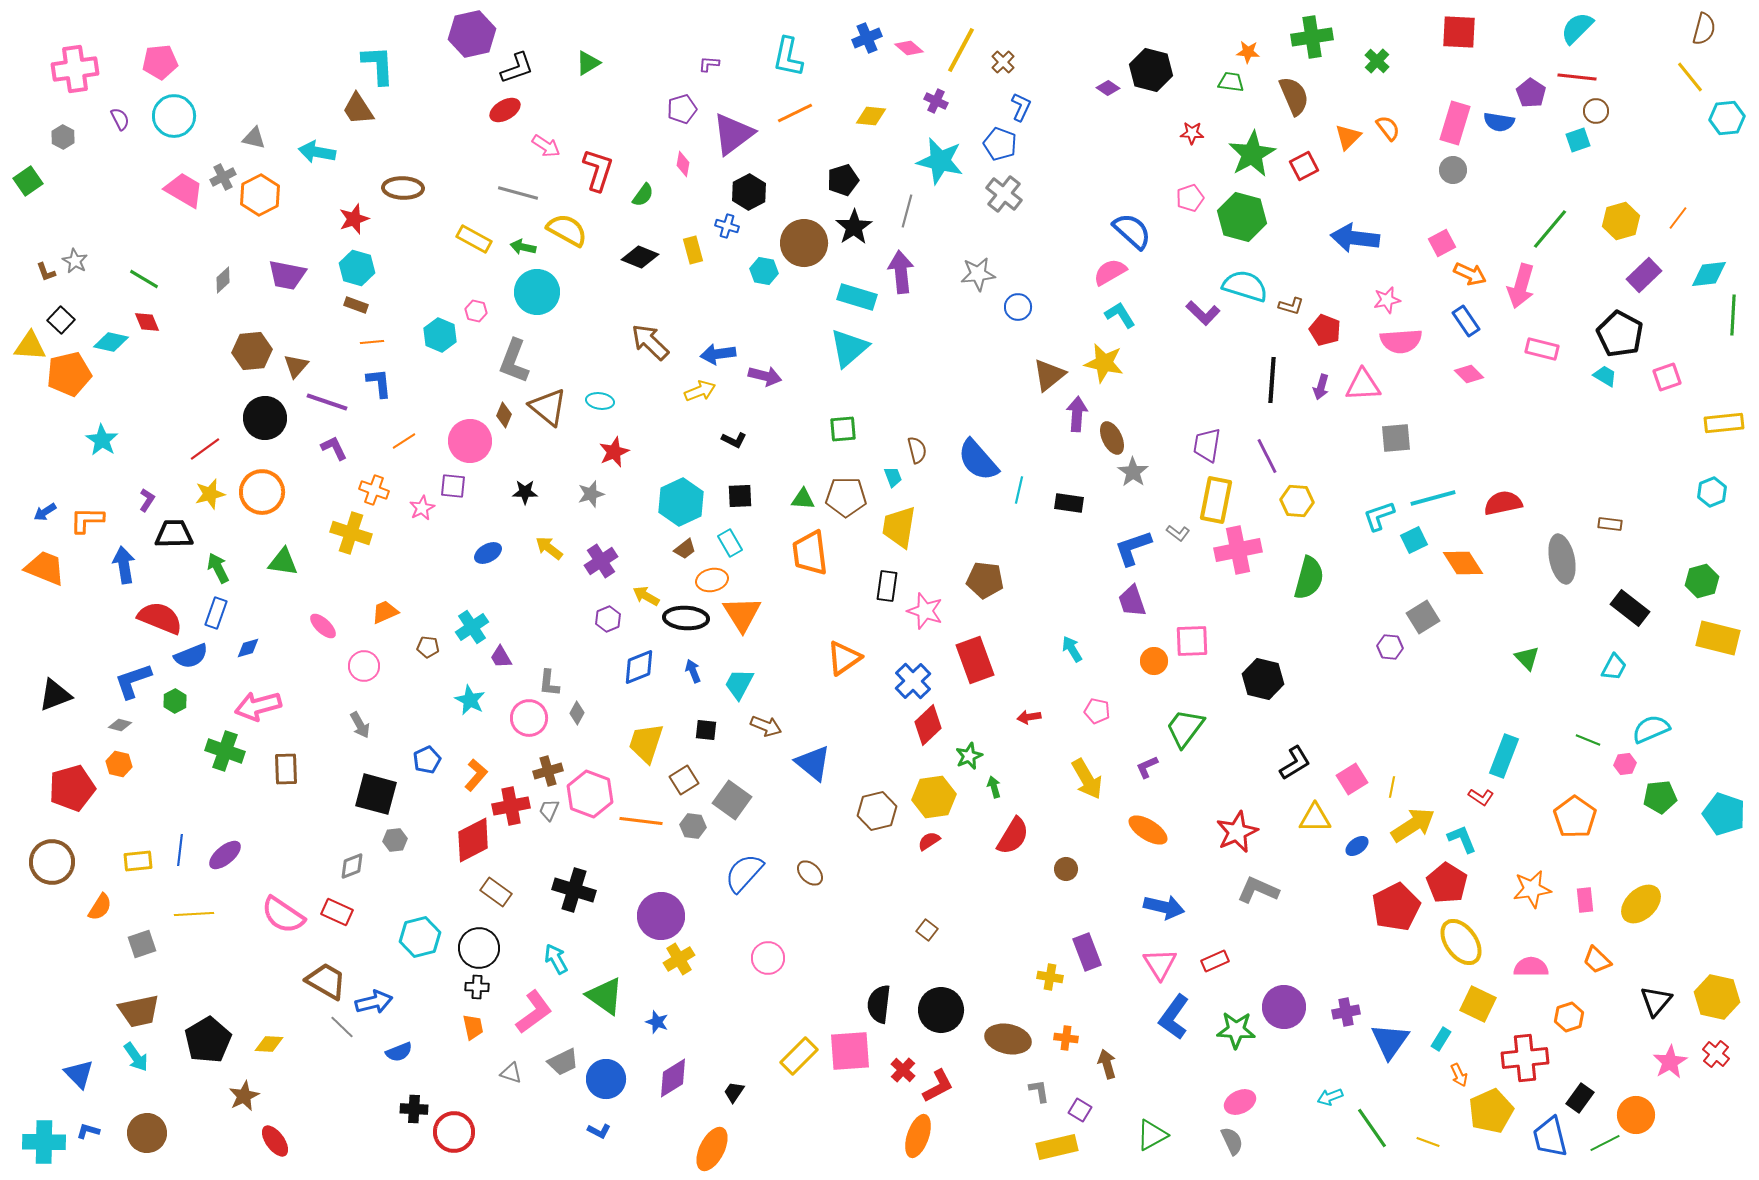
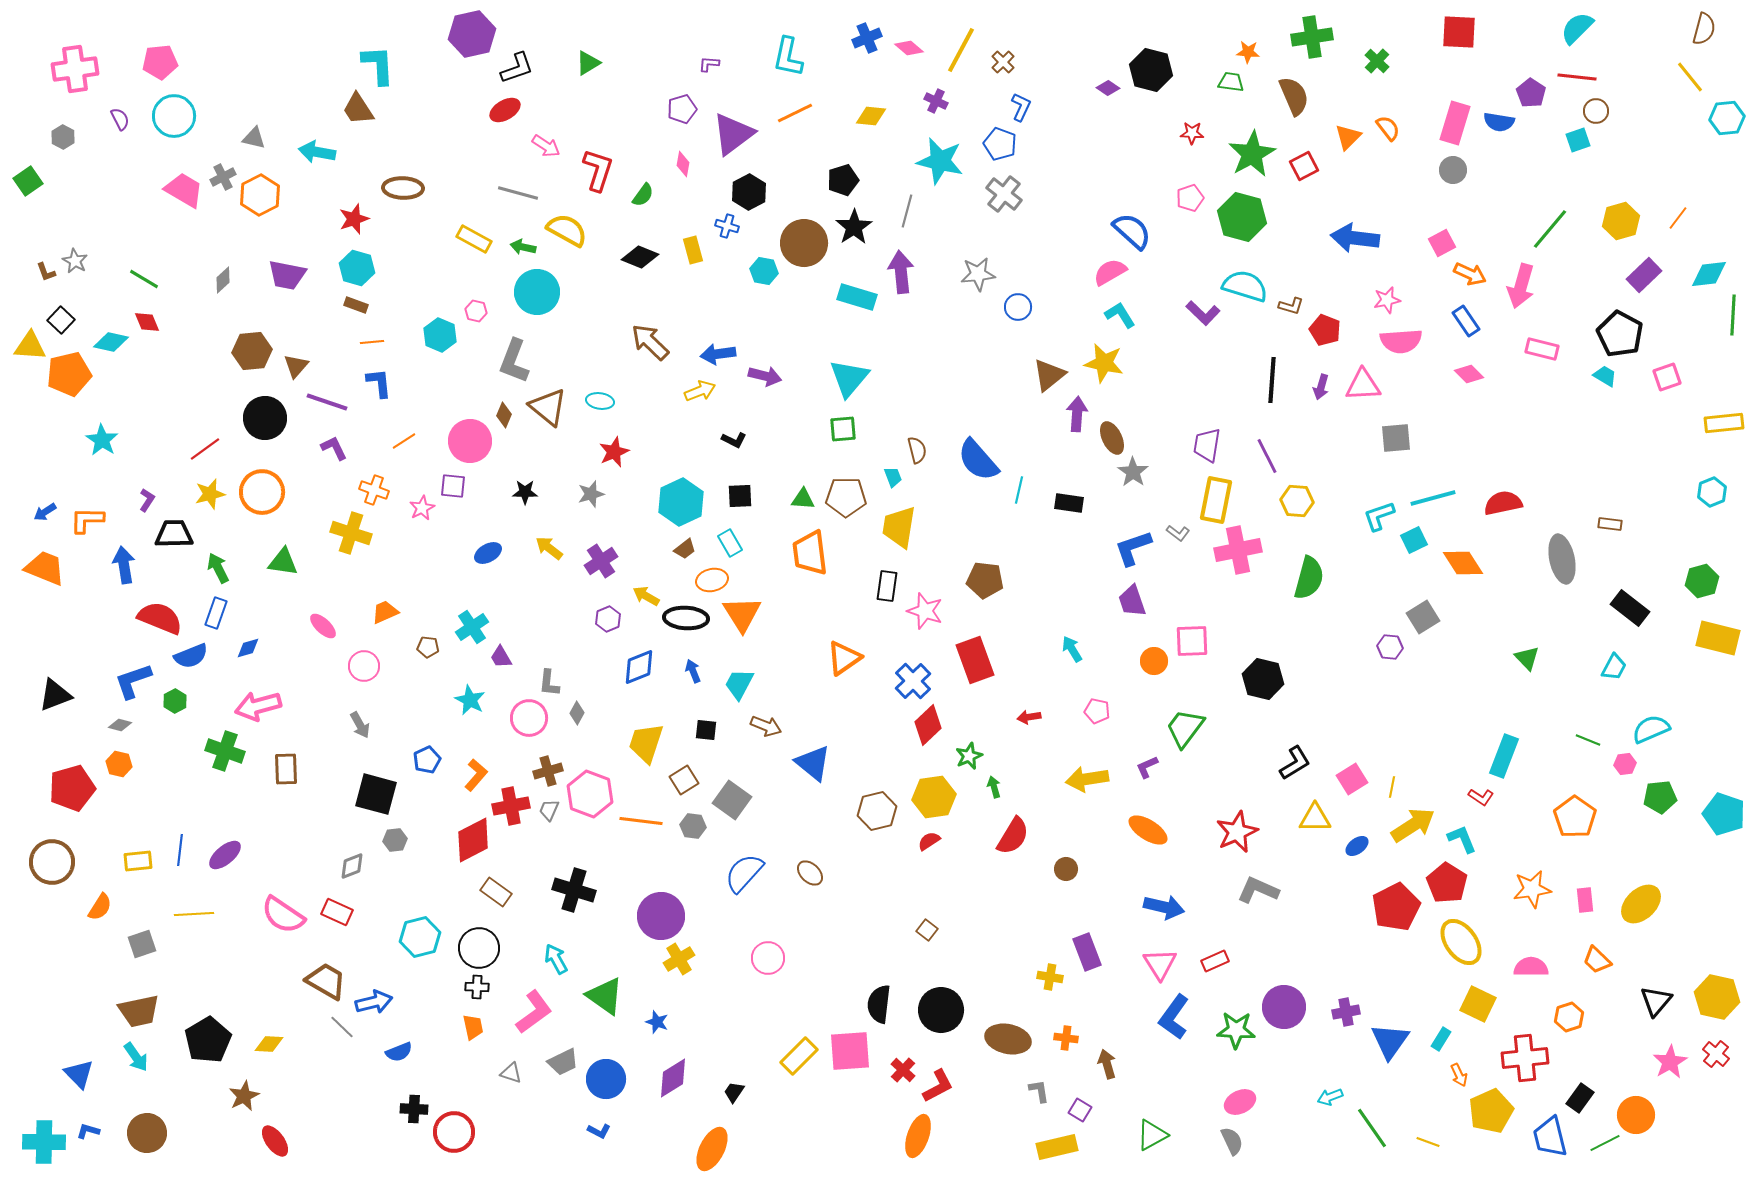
cyan triangle at (849, 348): moved 30 px down; rotated 9 degrees counterclockwise
yellow arrow at (1087, 779): rotated 111 degrees clockwise
